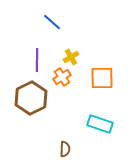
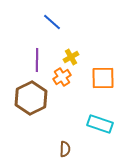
orange square: moved 1 px right
